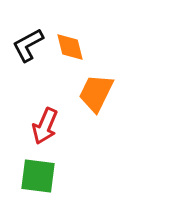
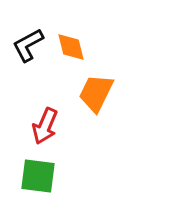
orange diamond: moved 1 px right
